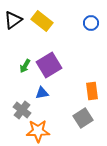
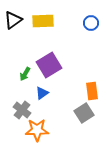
yellow rectangle: moved 1 px right; rotated 40 degrees counterclockwise
green arrow: moved 8 px down
blue triangle: rotated 24 degrees counterclockwise
gray square: moved 1 px right, 5 px up
orange star: moved 1 px left, 1 px up
